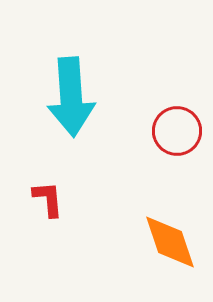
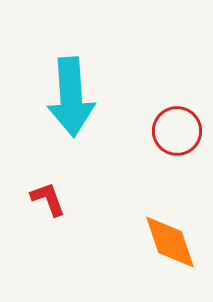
red L-shape: rotated 15 degrees counterclockwise
